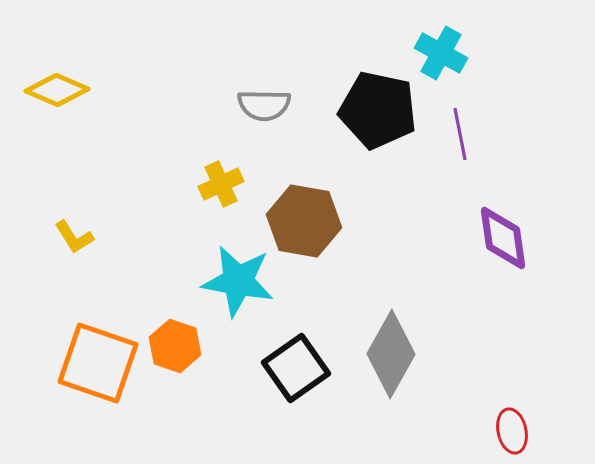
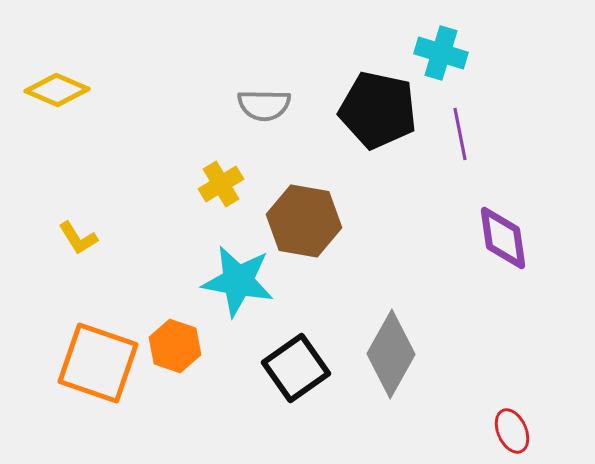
cyan cross: rotated 12 degrees counterclockwise
yellow cross: rotated 6 degrees counterclockwise
yellow L-shape: moved 4 px right, 1 px down
red ellipse: rotated 12 degrees counterclockwise
